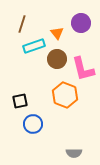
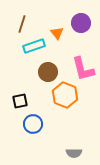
brown circle: moved 9 px left, 13 px down
